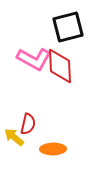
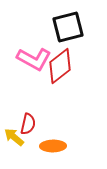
red diamond: rotated 54 degrees clockwise
orange ellipse: moved 3 px up
